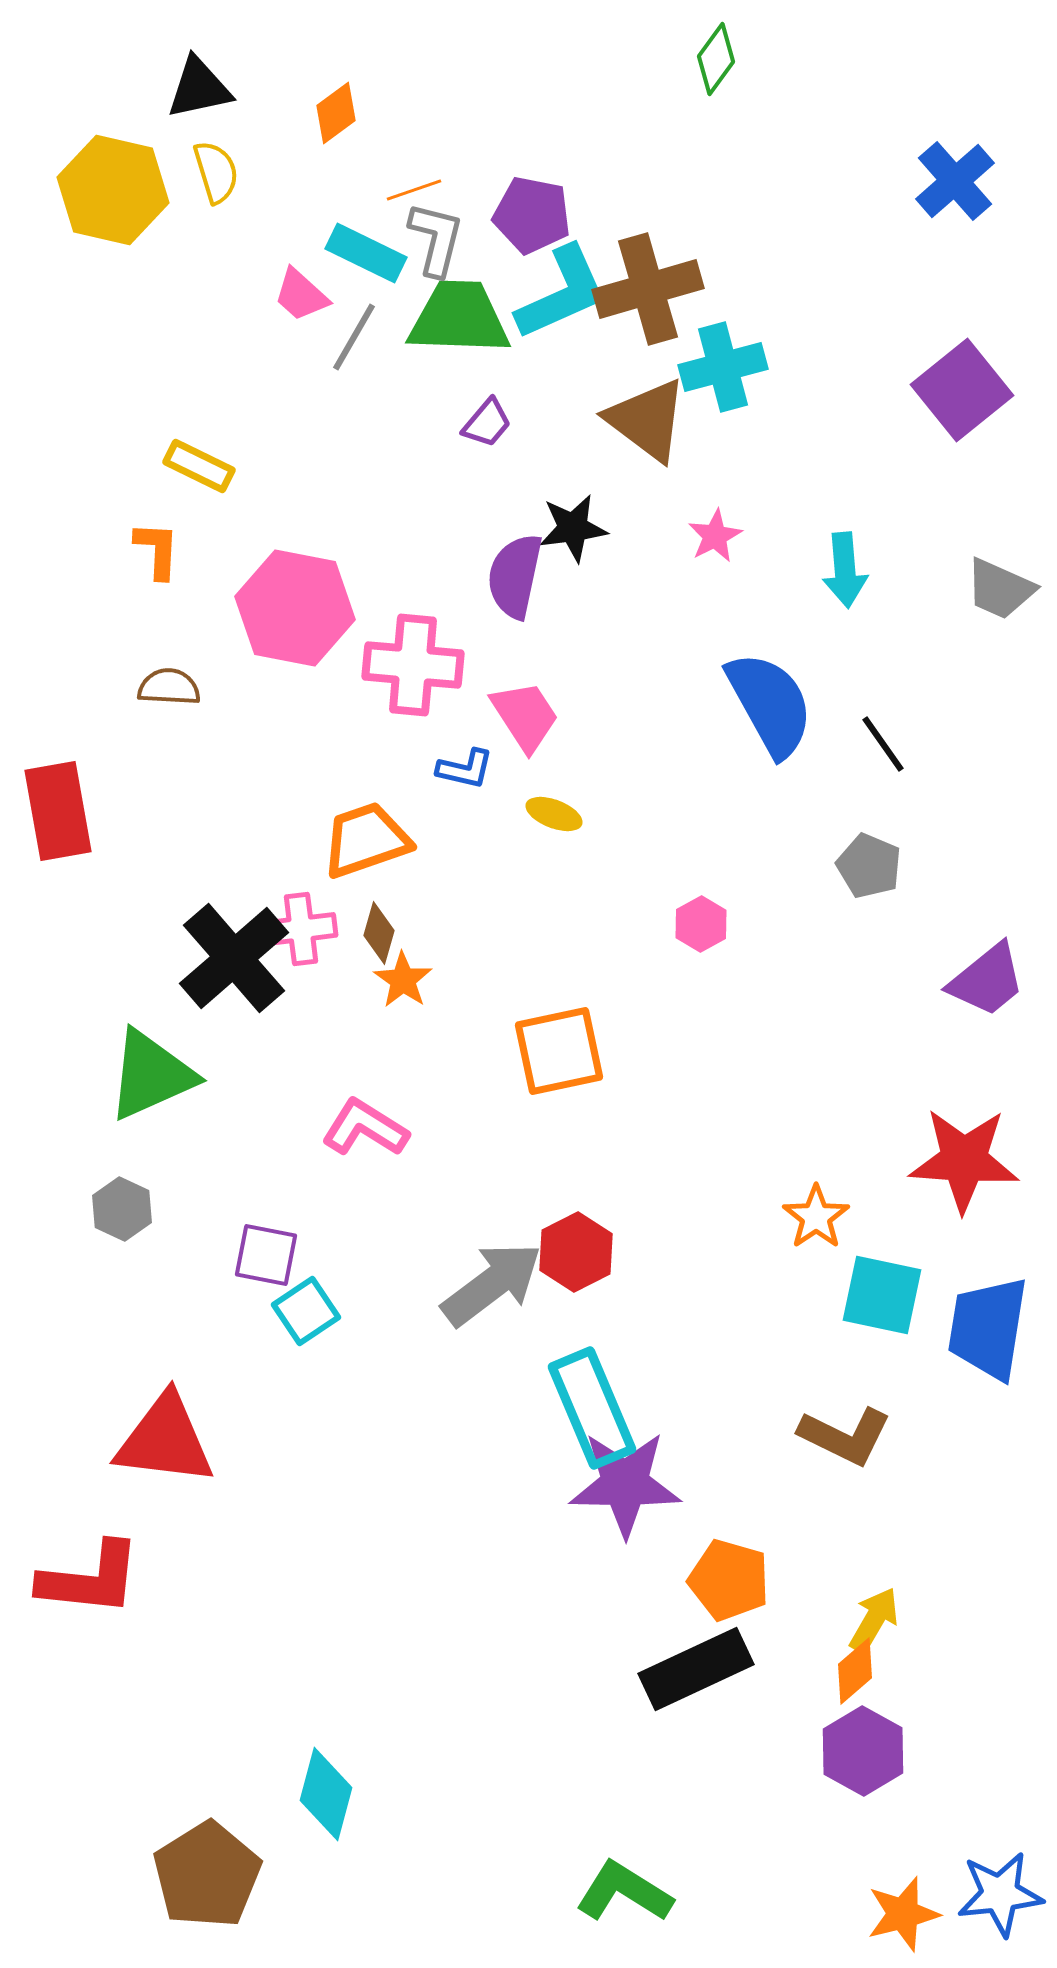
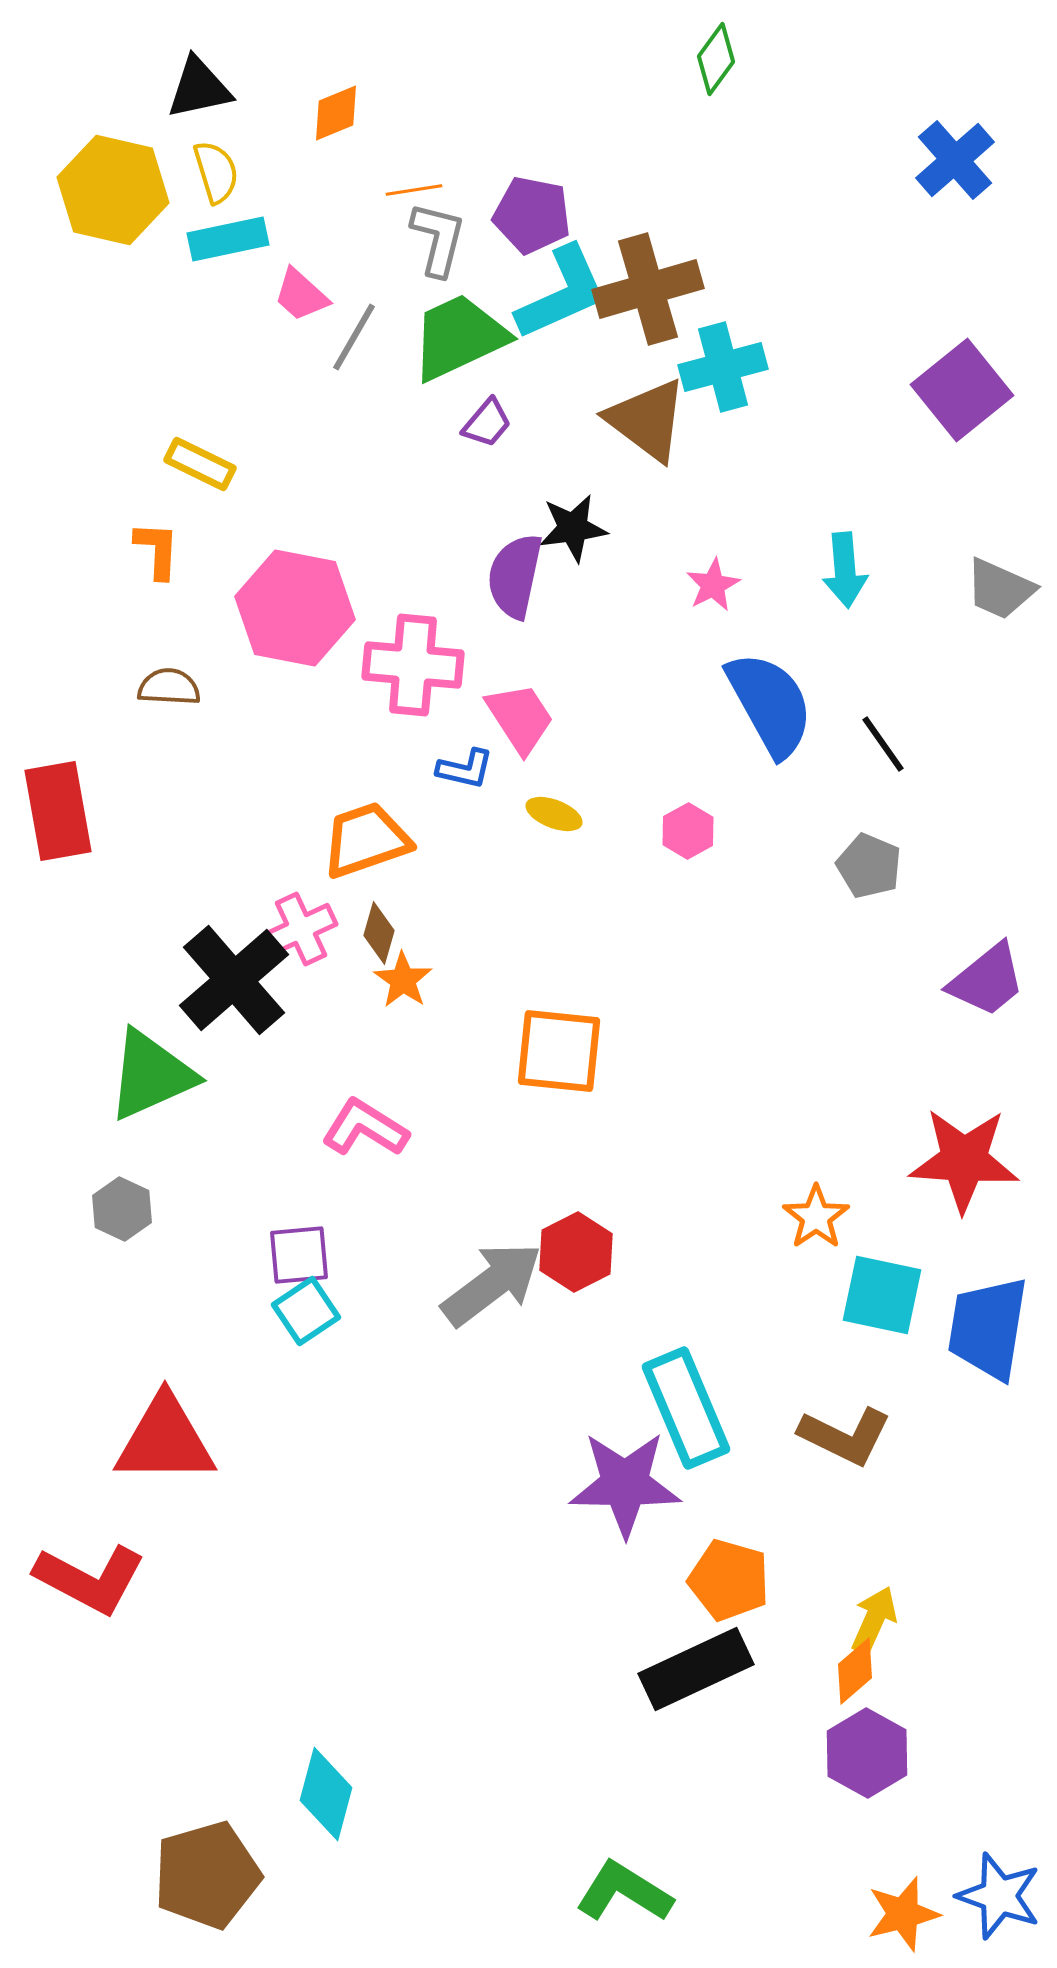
orange diamond at (336, 113): rotated 14 degrees clockwise
blue cross at (955, 181): moved 21 px up
orange line at (414, 190): rotated 10 degrees clockwise
gray L-shape at (436, 239): moved 2 px right
cyan rectangle at (366, 253): moved 138 px left, 14 px up; rotated 38 degrees counterclockwise
green trapezoid at (459, 318): moved 19 px down; rotated 27 degrees counterclockwise
yellow rectangle at (199, 466): moved 1 px right, 2 px up
pink star at (715, 536): moved 2 px left, 49 px down
pink trapezoid at (525, 716): moved 5 px left, 2 px down
pink hexagon at (701, 924): moved 13 px left, 93 px up
pink cross at (301, 929): rotated 18 degrees counterclockwise
black cross at (234, 958): moved 22 px down
orange square at (559, 1051): rotated 18 degrees clockwise
purple square at (266, 1255): moved 33 px right; rotated 16 degrees counterclockwise
cyan rectangle at (592, 1408): moved 94 px right
red triangle at (165, 1440): rotated 7 degrees counterclockwise
red L-shape at (90, 1579): rotated 22 degrees clockwise
yellow arrow at (874, 1620): rotated 6 degrees counterclockwise
purple hexagon at (863, 1751): moved 4 px right, 2 px down
brown pentagon at (207, 1875): rotated 16 degrees clockwise
blue star at (1000, 1894): moved 1 px left, 2 px down; rotated 26 degrees clockwise
